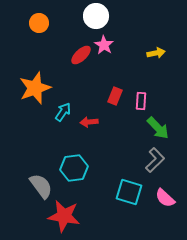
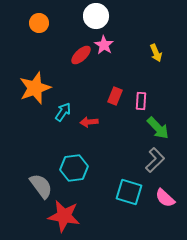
yellow arrow: rotated 78 degrees clockwise
